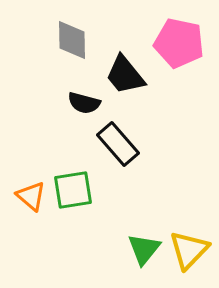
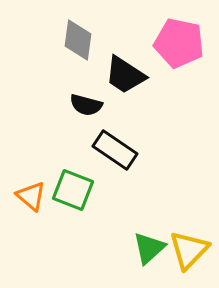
gray diamond: moved 6 px right; rotated 9 degrees clockwise
black trapezoid: rotated 18 degrees counterclockwise
black semicircle: moved 2 px right, 2 px down
black rectangle: moved 3 px left, 6 px down; rotated 15 degrees counterclockwise
green square: rotated 30 degrees clockwise
green triangle: moved 5 px right, 1 px up; rotated 9 degrees clockwise
